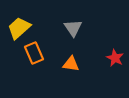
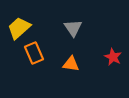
red star: moved 2 px left, 1 px up
